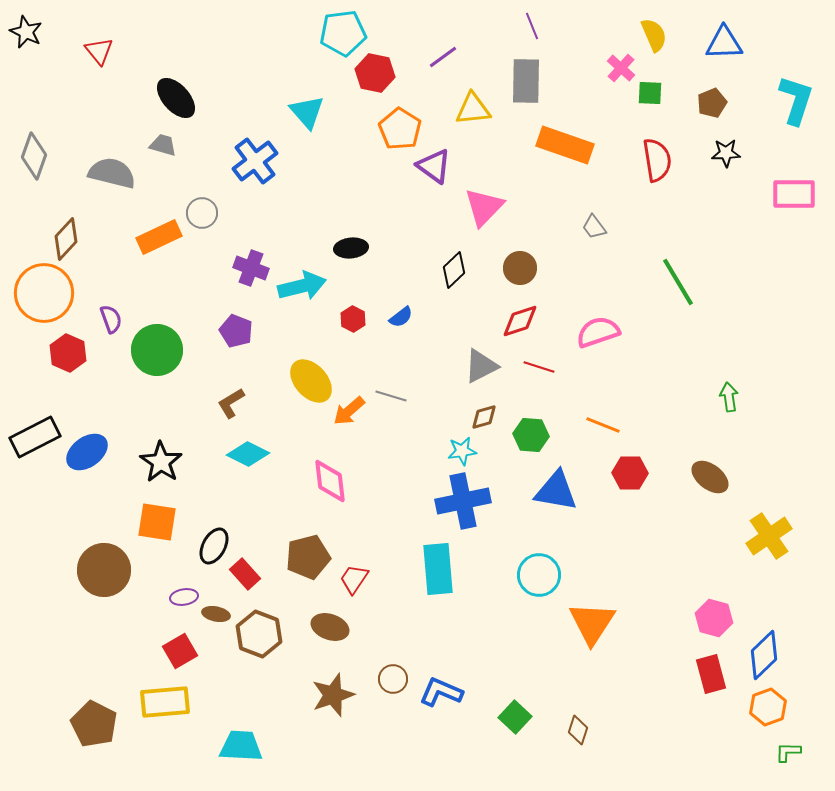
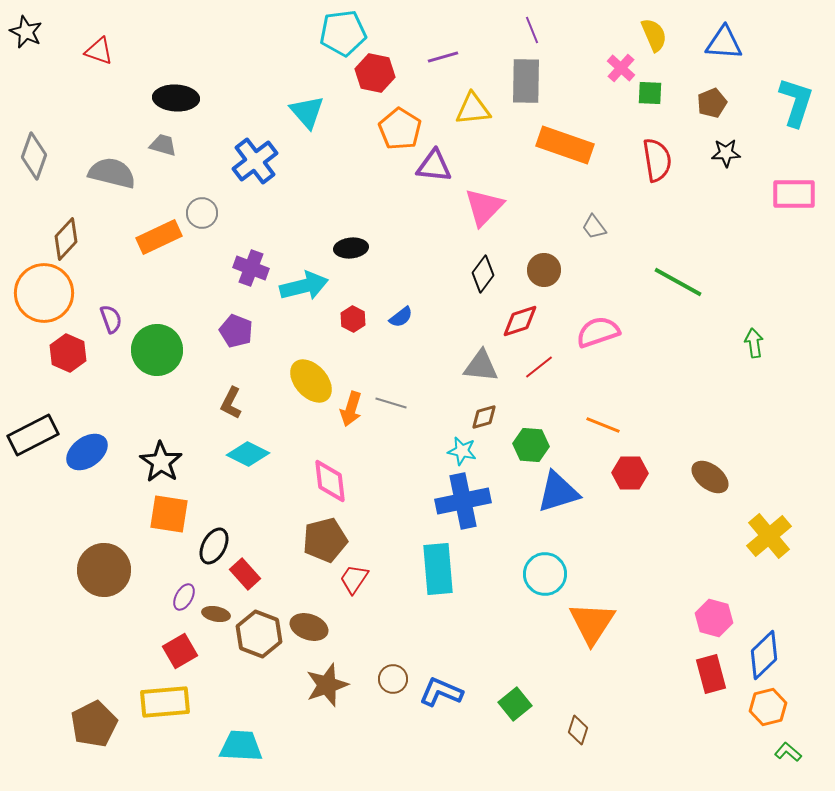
purple line at (532, 26): moved 4 px down
blue triangle at (724, 43): rotated 6 degrees clockwise
red triangle at (99, 51): rotated 32 degrees counterclockwise
purple line at (443, 57): rotated 20 degrees clockwise
black ellipse at (176, 98): rotated 45 degrees counterclockwise
cyan L-shape at (796, 100): moved 2 px down
purple triangle at (434, 166): rotated 30 degrees counterclockwise
brown circle at (520, 268): moved 24 px right, 2 px down
black diamond at (454, 270): moved 29 px right, 4 px down; rotated 9 degrees counterclockwise
green line at (678, 282): rotated 30 degrees counterclockwise
cyan arrow at (302, 286): moved 2 px right
gray triangle at (481, 366): rotated 33 degrees clockwise
red line at (539, 367): rotated 56 degrees counterclockwise
gray line at (391, 396): moved 7 px down
green arrow at (729, 397): moved 25 px right, 54 px up
brown L-shape at (231, 403): rotated 32 degrees counterclockwise
orange arrow at (349, 411): moved 2 px right, 2 px up; rotated 32 degrees counterclockwise
green hexagon at (531, 435): moved 10 px down
black rectangle at (35, 437): moved 2 px left, 2 px up
cyan star at (462, 451): rotated 20 degrees clockwise
blue triangle at (556, 491): moved 2 px right, 1 px down; rotated 27 degrees counterclockwise
orange square at (157, 522): moved 12 px right, 8 px up
yellow cross at (769, 536): rotated 6 degrees counterclockwise
brown pentagon at (308, 557): moved 17 px right, 17 px up
cyan circle at (539, 575): moved 6 px right, 1 px up
purple ellipse at (184, 597): rotated 52 degrees counterclockwise
brown ellipse at (330, 627): moved 21 px left
brown star at (333, 695): moved 6 px left, 10 px up
orange hexagon at (768, 707): rotated 6 degrees clockwise
green square at (515, 717): moved 13 px up; rotated 8 degrees clockwise
brown pentagon at (94, 724): rotated 18 degrees clockwise
green L-shape at (788, 752): rotated 40 degrees clockwise
